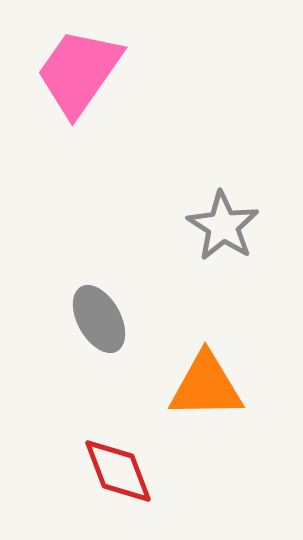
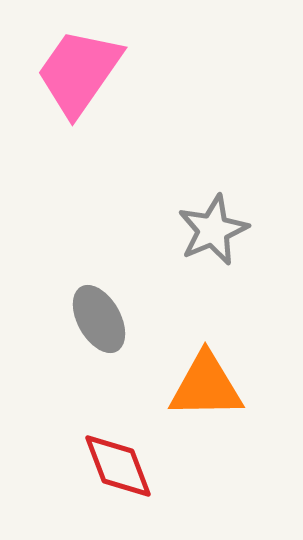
gray star: moved 10 px left, 4 px down; rotated 16 degrees clockwise
red diamond: moved 5 px up
